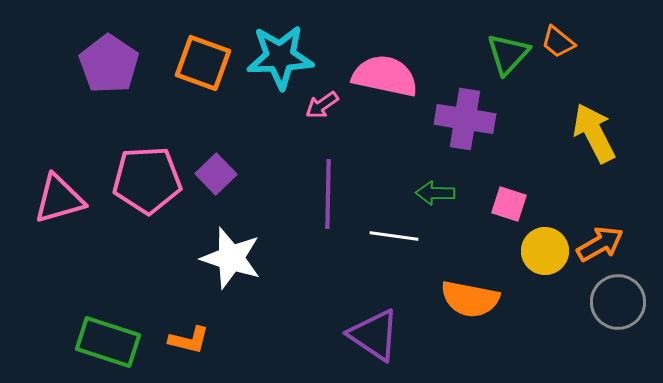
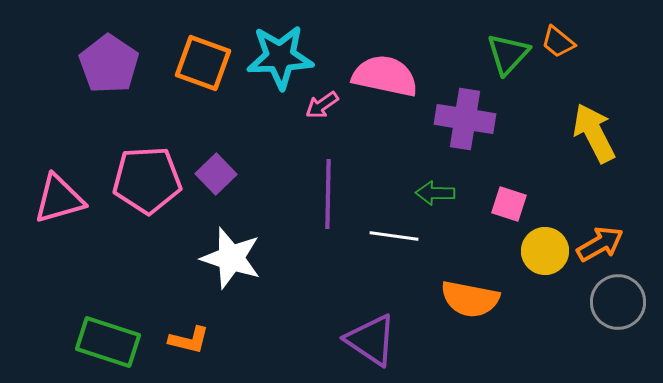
purple triangle: moved 3 px left, 5 px down
